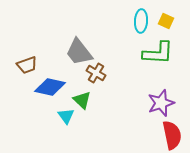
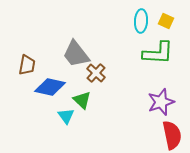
gray trapezoid: moved 3 px left, 2 px down
brown trapezoid: rotated 60 degrees counterclockwise
brown cross: rotated 12 degrees clockwise
purple star: moved 1 px up
